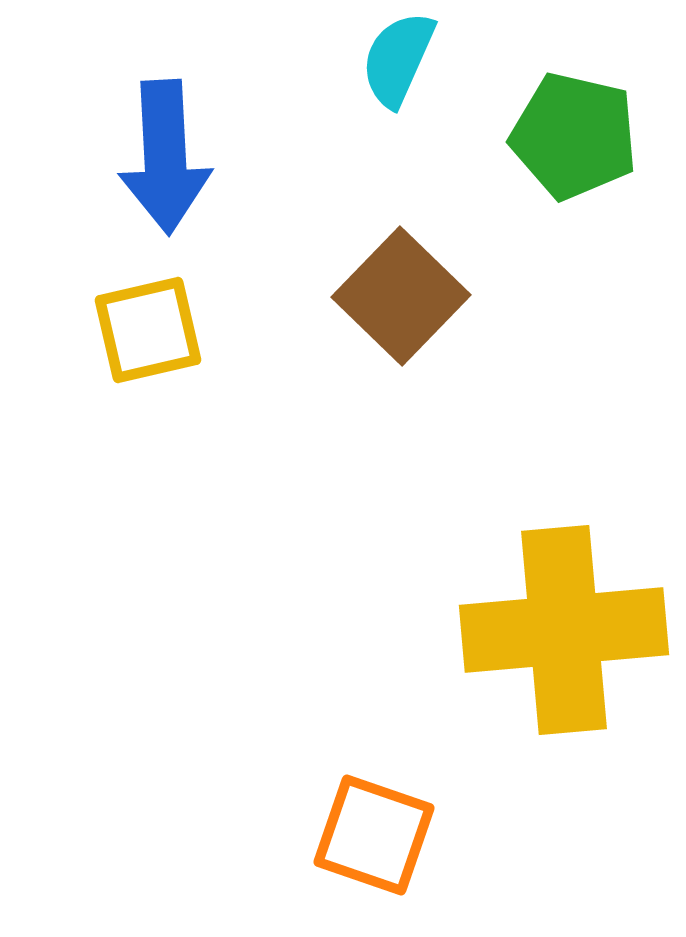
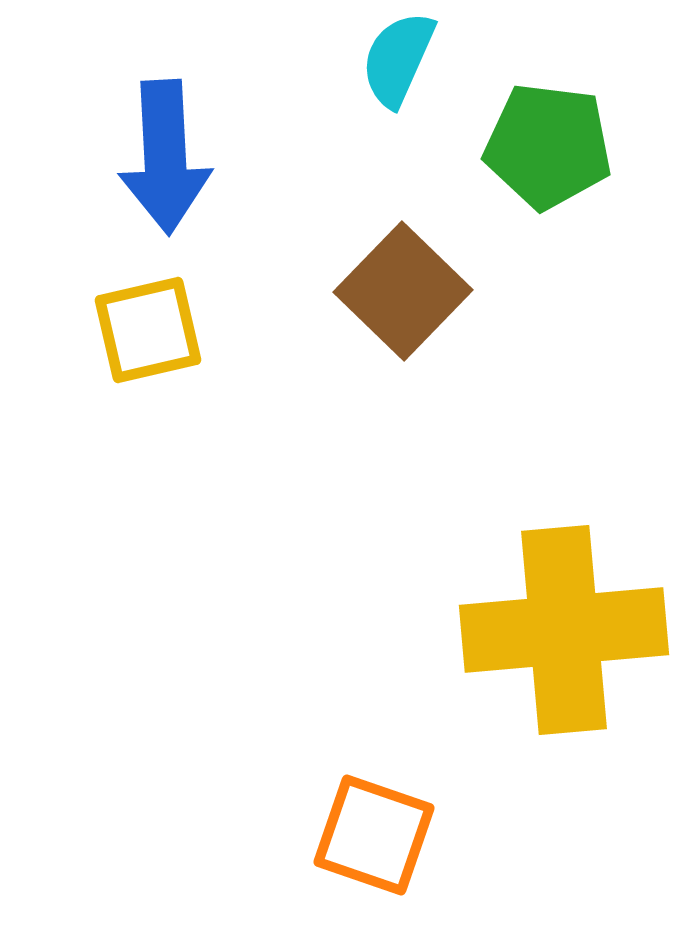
green pentagon: moved 26 px left, 10 px down; rotated 6 degrees counterclockwise
brown square: moved 2 px right, 5 px up
